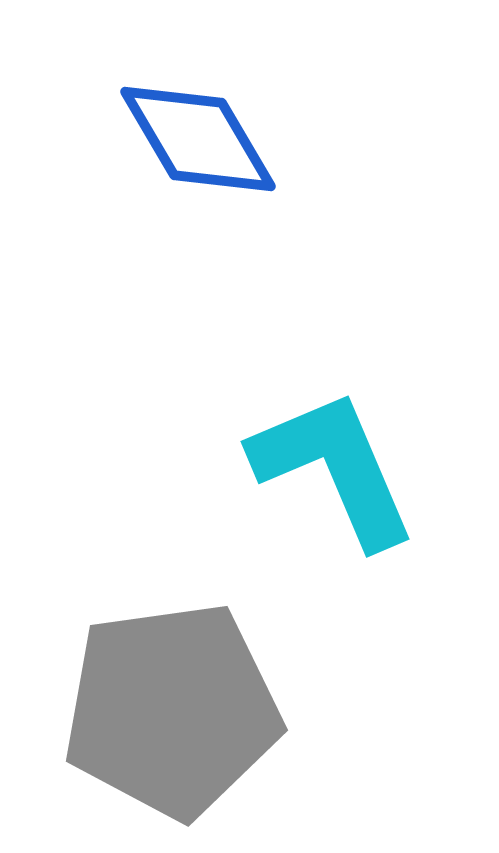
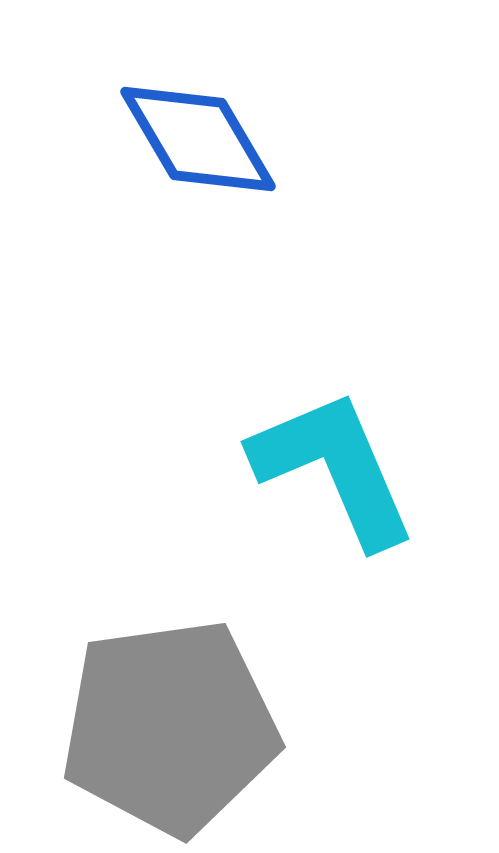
gray pentagon: moved 2 px left, 17 px down
